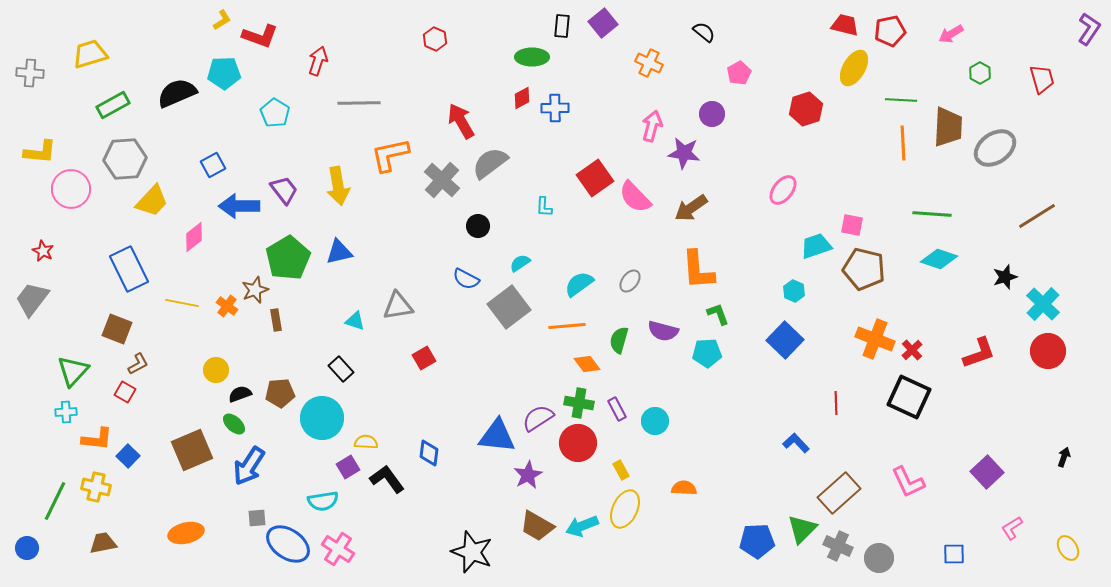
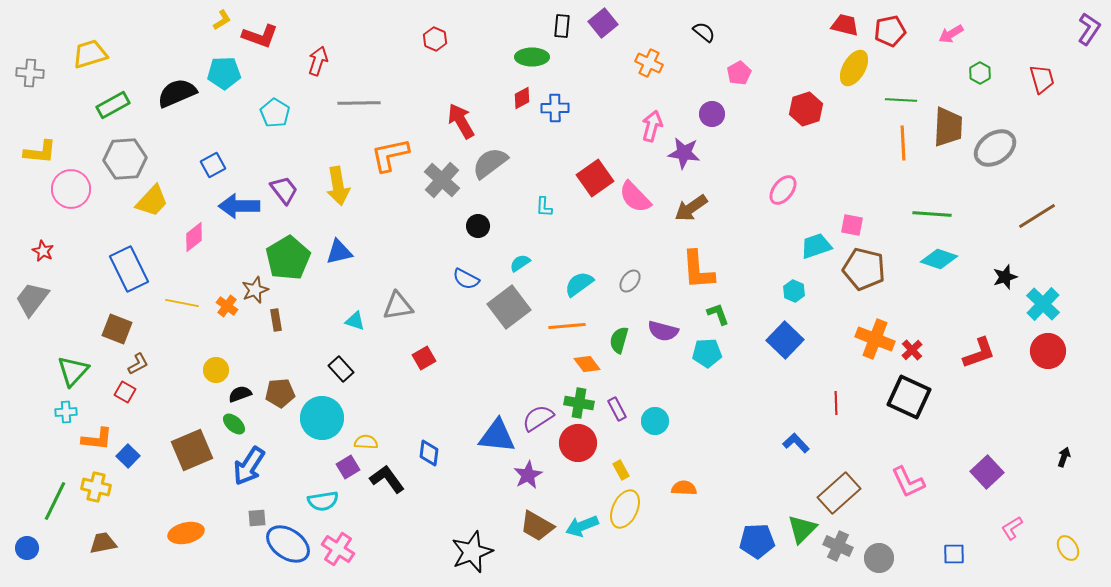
black star at (472, 552): rotated 30 degrees clockwise
